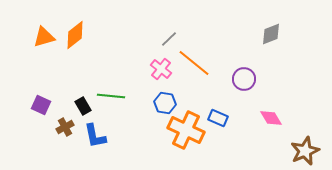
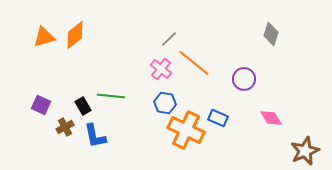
gray diamond: rotated 50 degrees counterclockwise
